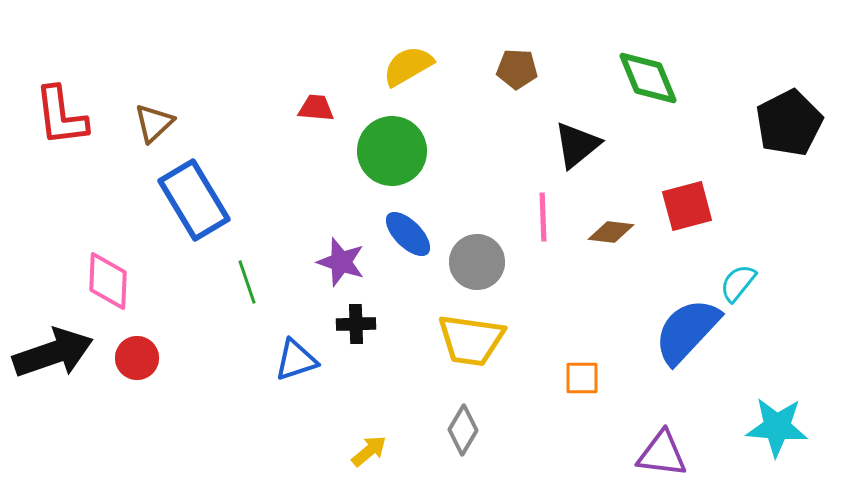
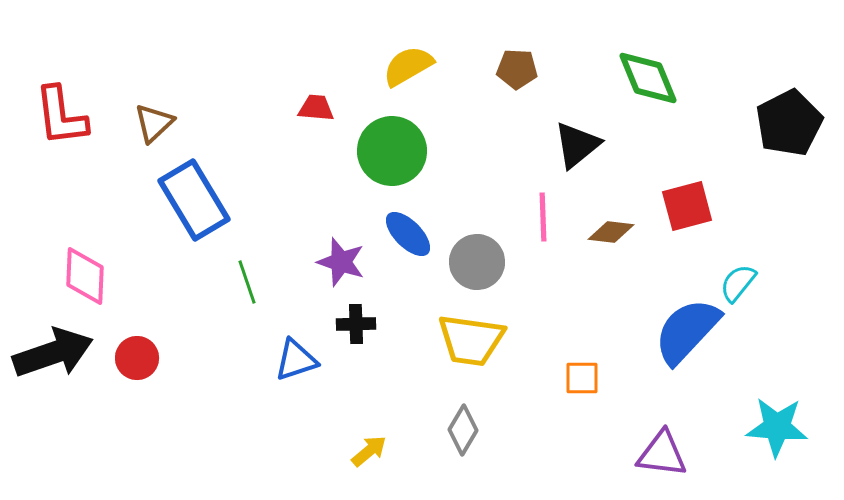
pink diamond: moved 23 px left, 5 px up
